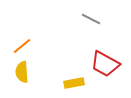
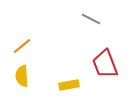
red trapezoid: rotated 40 degrees clockwise
yellow semicircle: moved 4 px down
yellow rectangle: moved 5 px left, 2 px down
